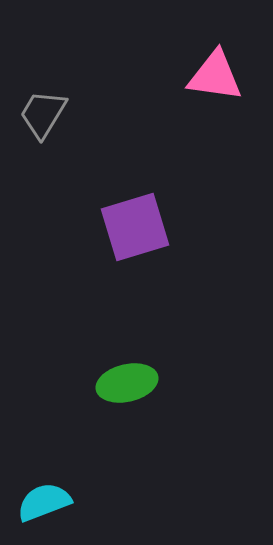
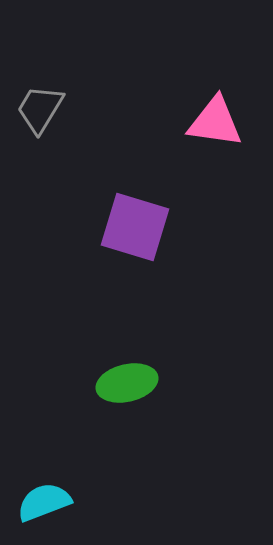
pink triangle: moved 46 px down
gray trapezoid: moved 3 px left, 5 px up
purple square: rotated 34 degrees clockwise
